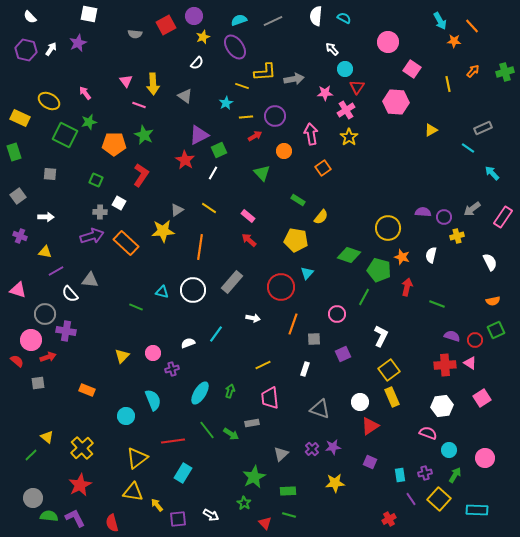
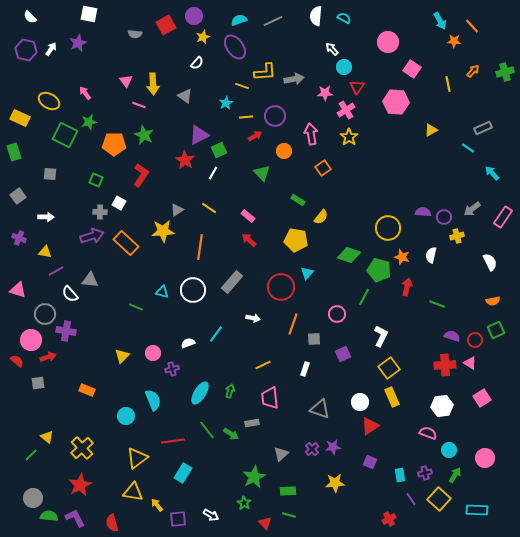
cyan circle at (345, 69): moved 1 px left, 2 px up
purple cross at (20, 236): moved 1 px left, 2 px down
yellow square at (389, 370): moved 2 px up
